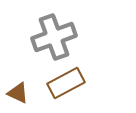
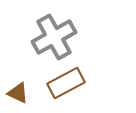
gray cross: rotated 9 degrees counterclockwise
